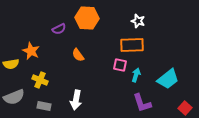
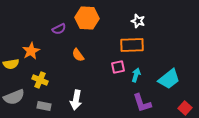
orange star: rotated 18 degrees clockwise
pink square: moved 2 px left, 2 px down; rotated 24 degrees counterclockwise
cyan trapezoid: moved 1 px right
